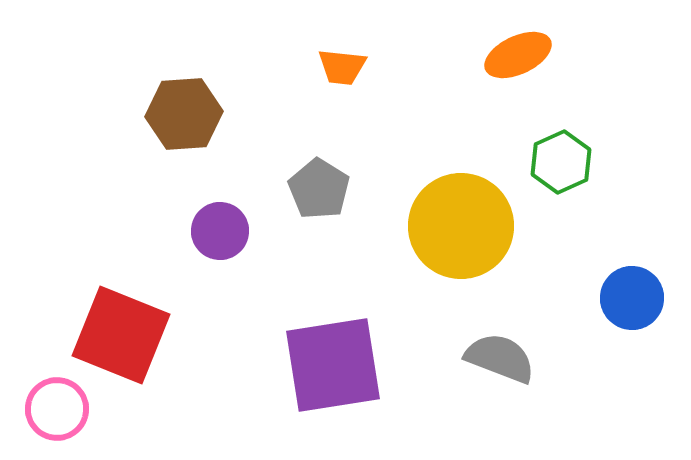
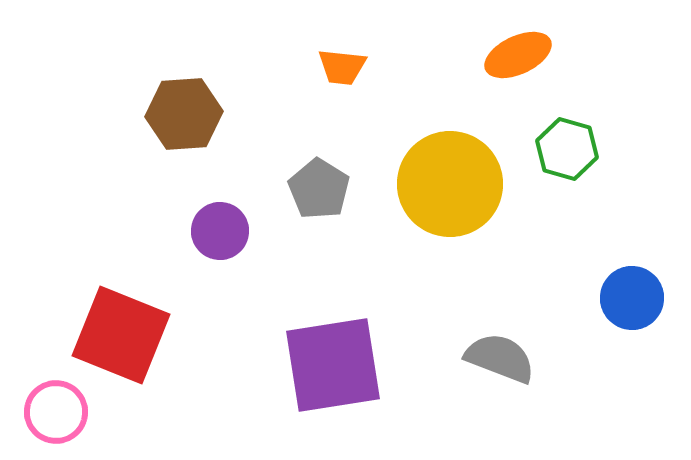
green hexagon: moved 6 px right, 13 px up; rotated 20 degrees counterclockwise
yellow circle: moved 11 px left, 42 px up
pink circle: moved 1 px left, 3 px down
